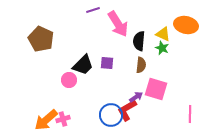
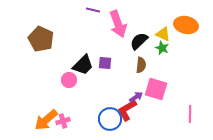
purple line: rotated 32 degrees clockwise
pink arrow: rotated 12 degrees clockwise
black semicircle: rotated 42 degrees clockwise
purple square: moved 2 px left
blue circle: moved 1 px left, 4 px down
pink cross: moved 2 px down
